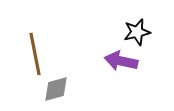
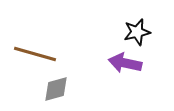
brown line: rotated 63 degrees counterclockwise
purple arrow: moved 4 px right, 2 px down
